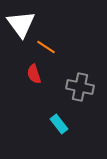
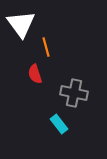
orange line: rotated 42 degrees clockwise
red semicircle: moved 1 px right
gray cross: moved 6 px left, 6 px down
